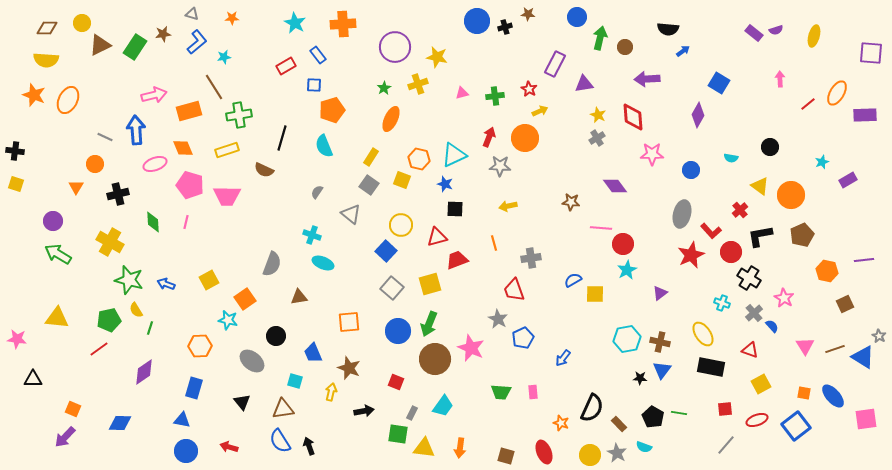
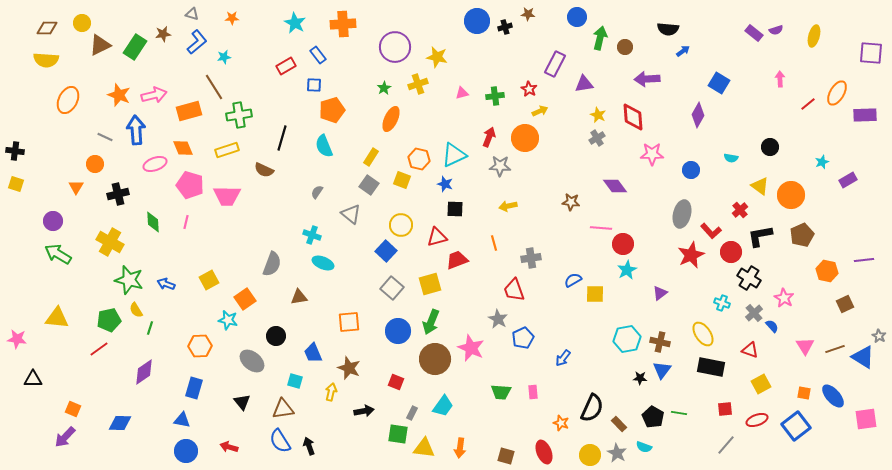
orange star at (34, 95): moved 85 px right
green arrow at (429, 324): moved 2 px right, 2 px up
